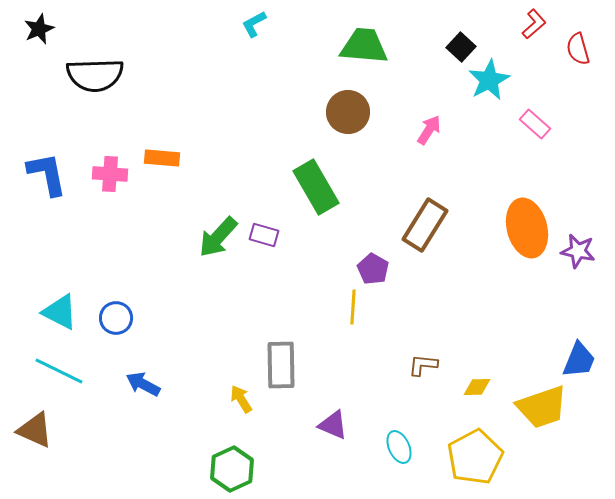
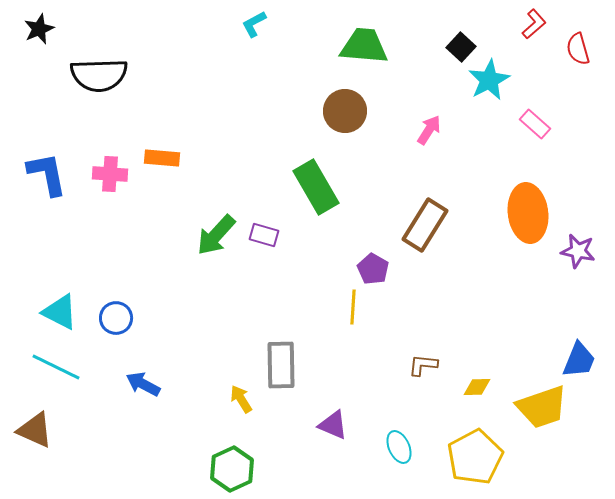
black semicircle: moved 4 px right
brown circle: moved 3 px left, 1 px up
orange ellipse: moved 1 px right, 15 px up; rotated 8 degrees clockwise
green arrow: moved 2 px left, 2 px up
cyan line: moved 3 px left, 4 px up
